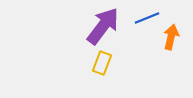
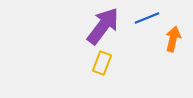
orange arrow: moved 2 px right, 2 px down
